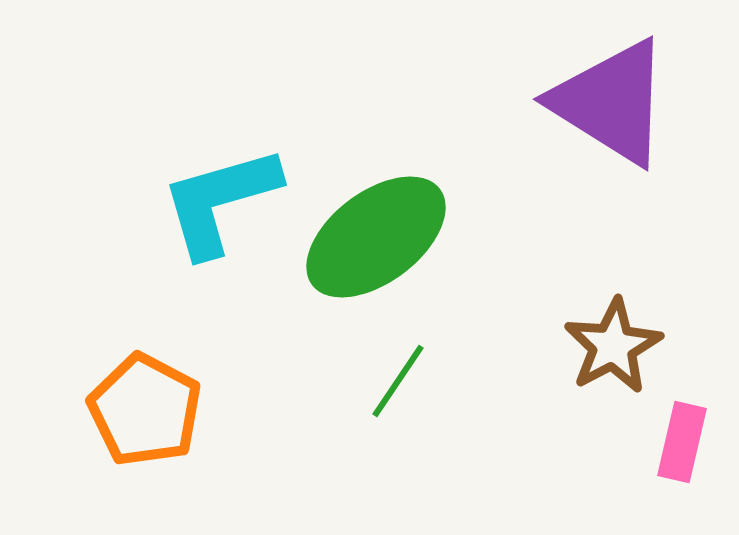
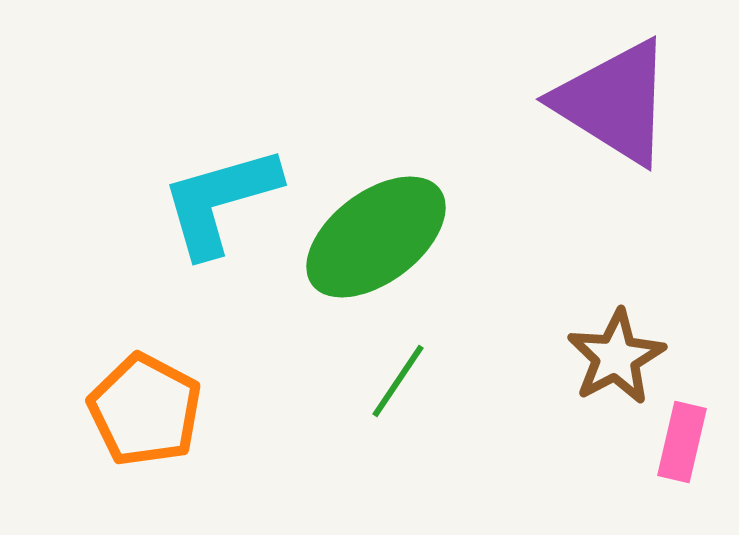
purple triangle: moved 3 px right
brown star: moved 3 px right, 11 px down
